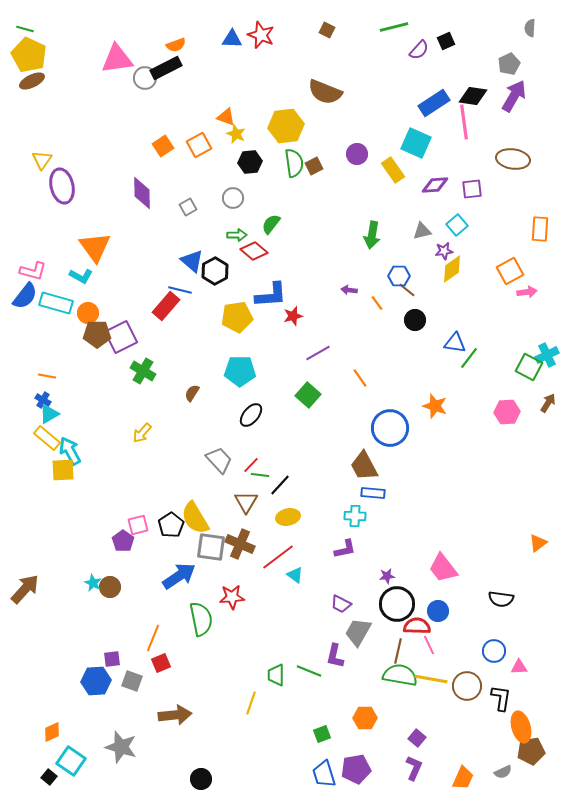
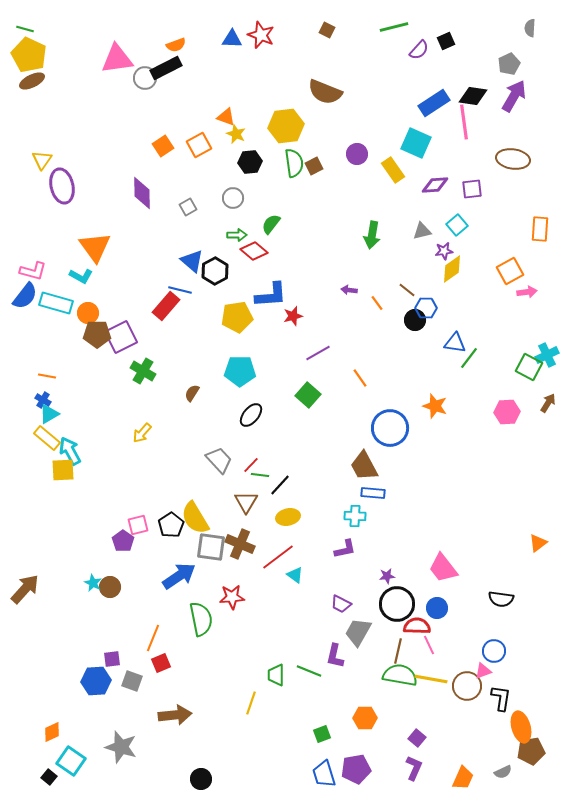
blue hexagon at (399, 276): moved 27 px right, 32 px down
blue circle at (438, 611): moved 1 px left, 3 px up
pink triangle at (519, 667): moved 36 px left, 4 px down; rotated 18 degrees counterclockwise
